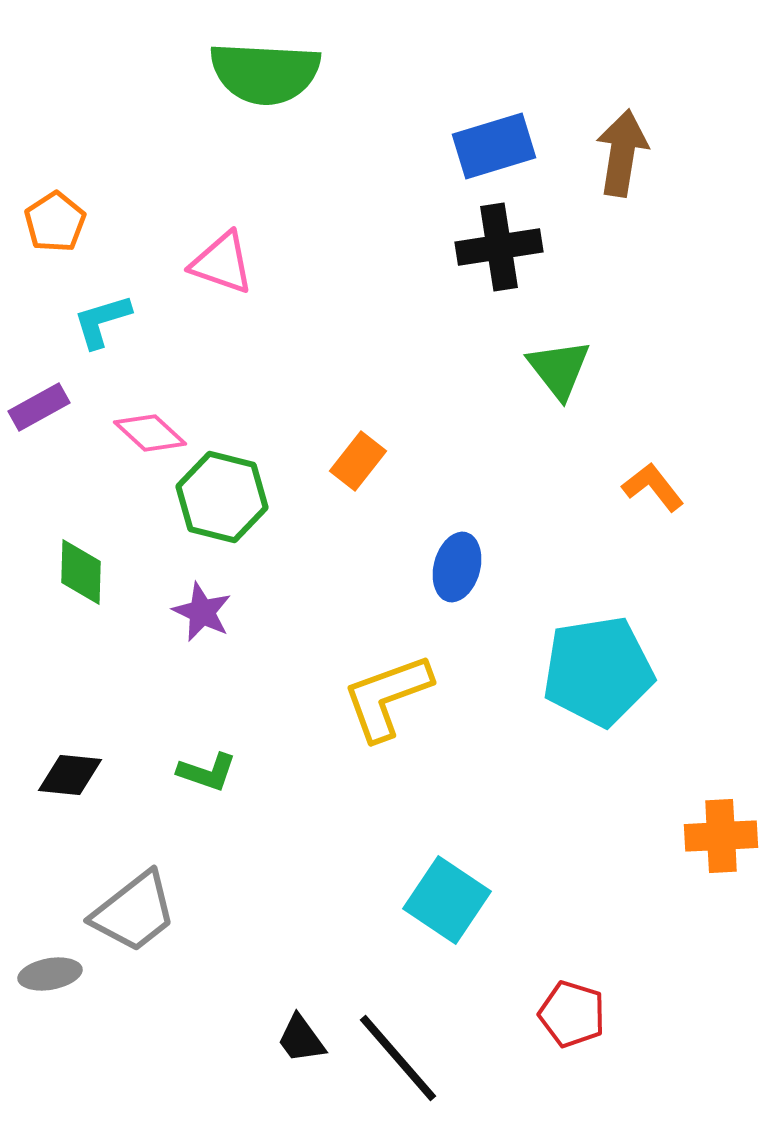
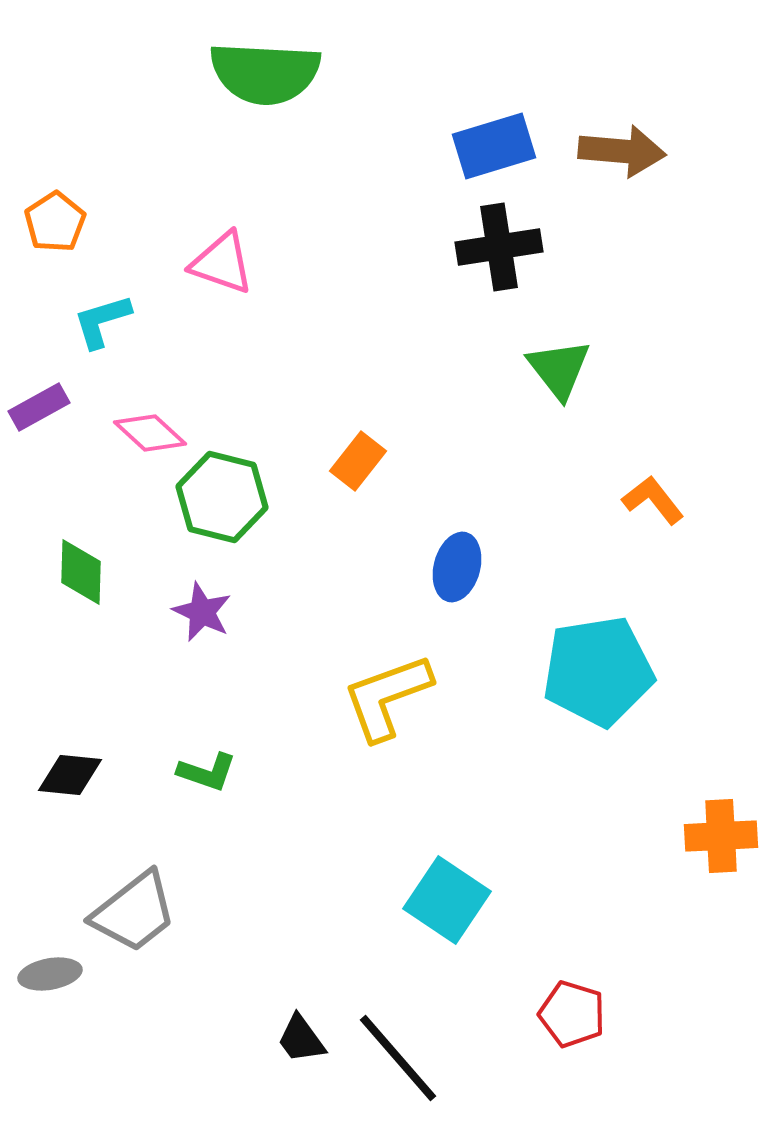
brown arrow: moved 2 px up; rotated 86 degrees clockwise
orange L-shape: moved 13 px down
